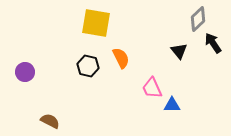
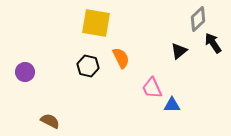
black triangle: rotated 30 degrees clockwise
